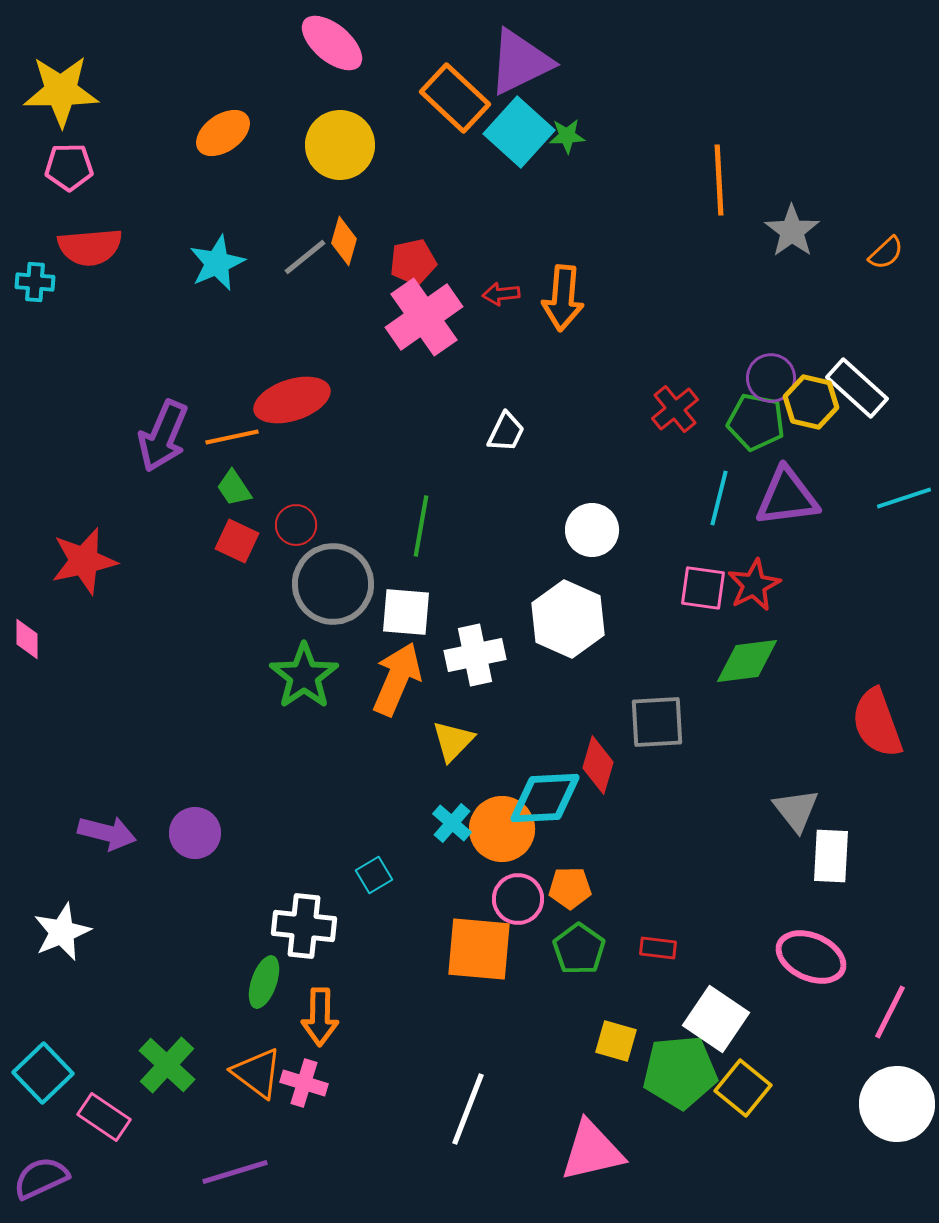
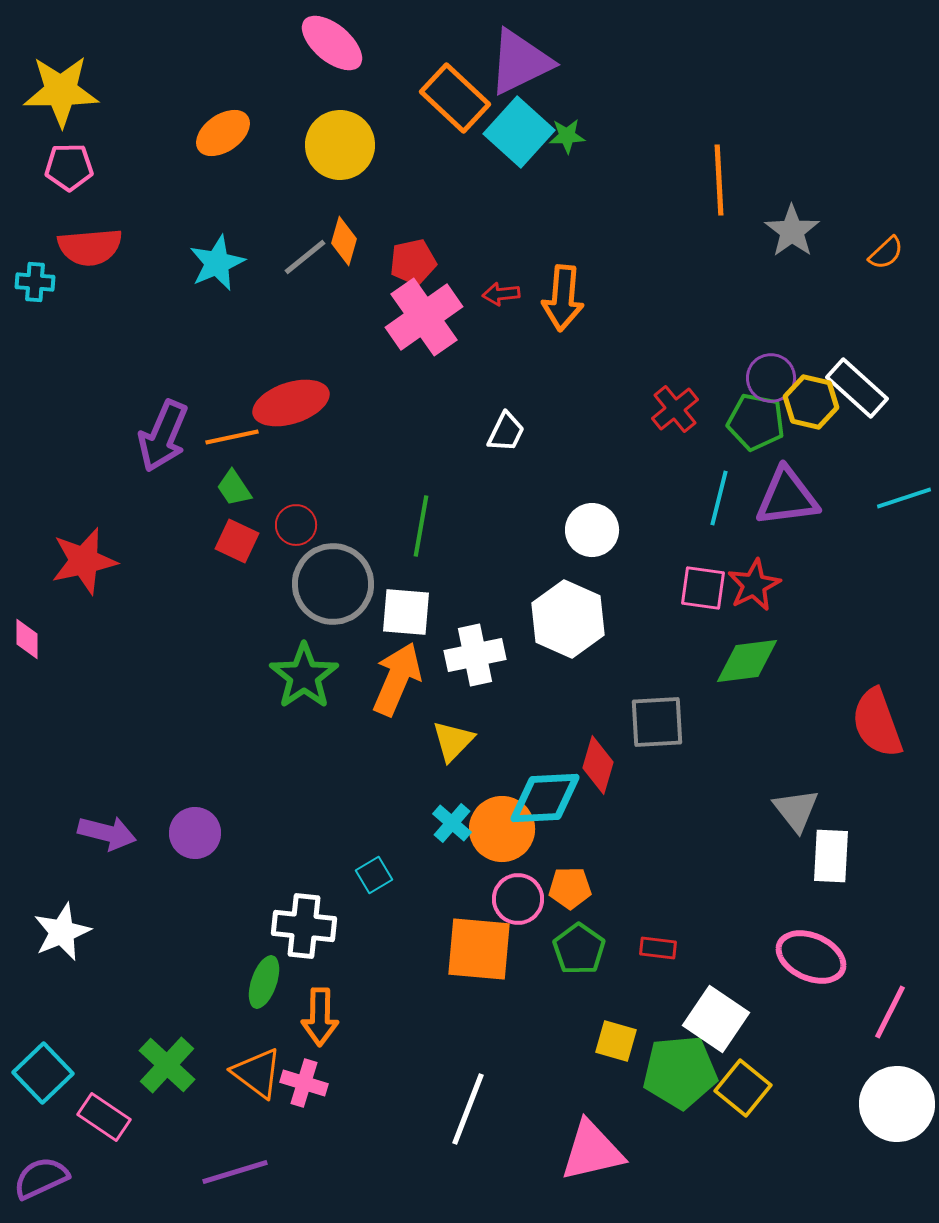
red ellipse at (292, 400): moved 1 px left, 3 px down
